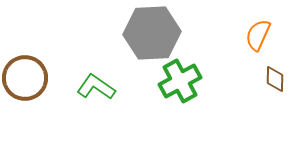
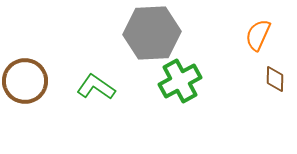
brown circle: moved 3 px down
